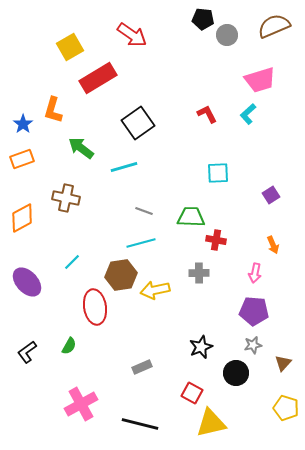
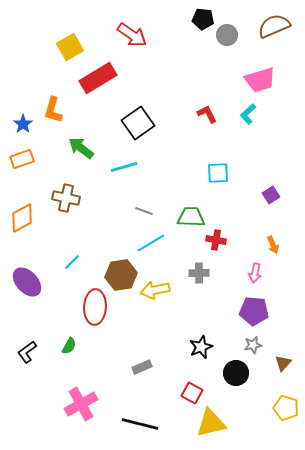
cyan line at (141, 243): moved 10 px right; rotated 16 degrees counterclockwise
red ellipse at (95, 307): rotated 12 degrees clockwise
